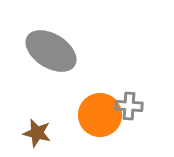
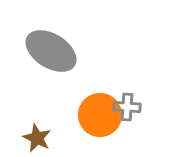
gray cross: moved 2 px left, 1 px down
brown star: moved 5 px down; rotated 12 degrees clockwise
